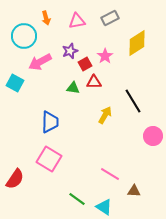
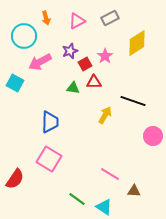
pink triangle: rotated 18 degrees counterclockwise
black line: rotated 40 degrees counterclockwise
